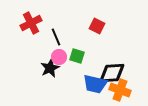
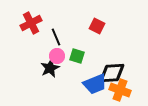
pink circle: moved 2 px left, 1 px up
blue trapezoid: rotated 35 degrees counterclockwise
